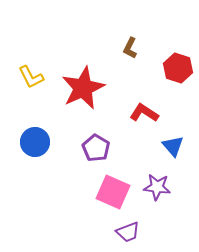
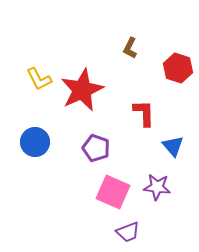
yellow L-shape: moved 8 px right, 2 px down
red star: moved 1 px left, 2 px down
red L-shape: rotated 56 degrees clockwise
purple pentagon: rotated 12 degrees counterclockwise
